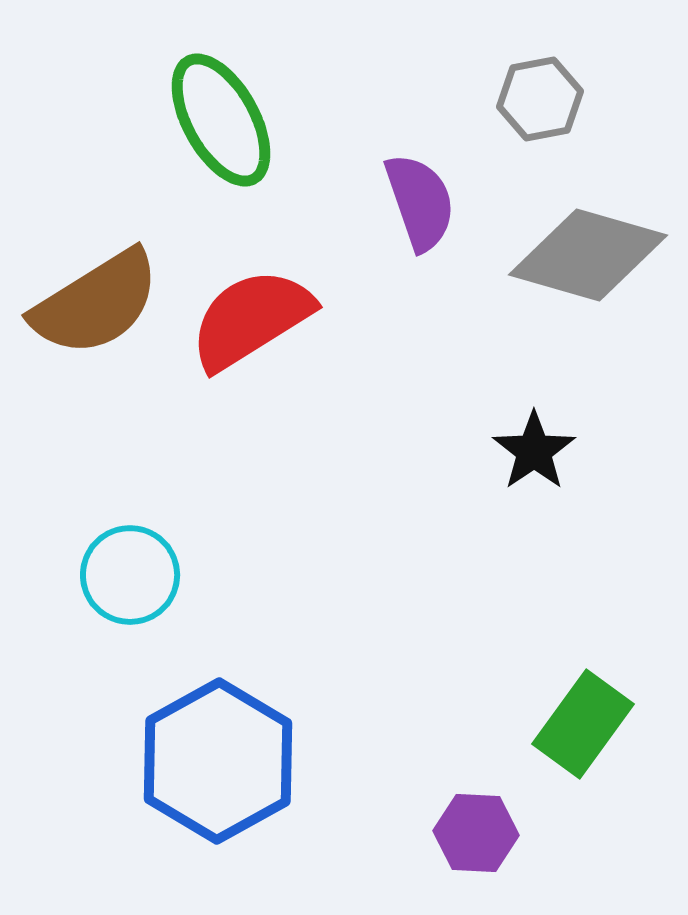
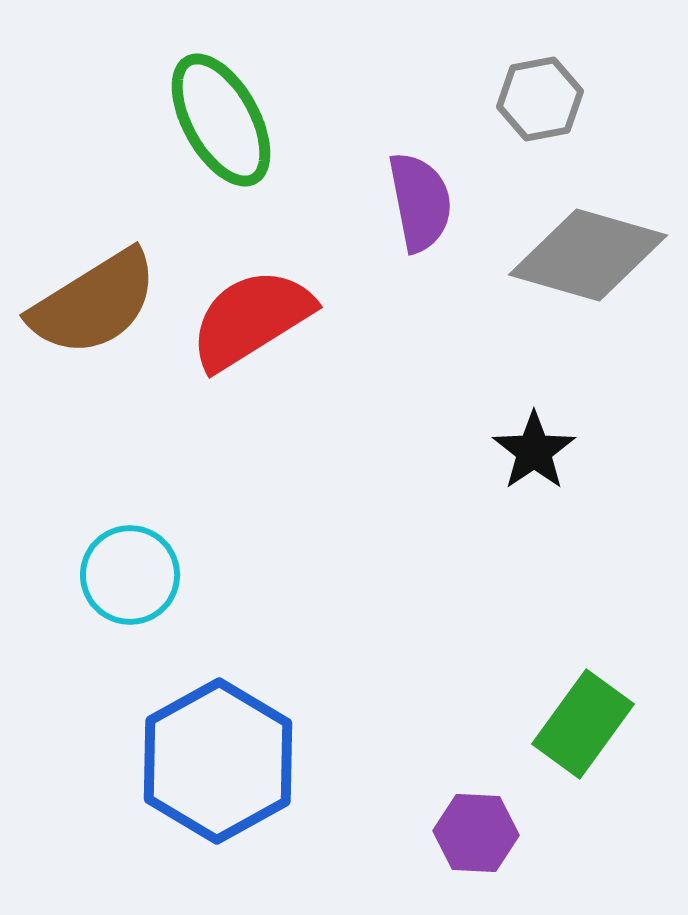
purple semicircle: rotated 8 degrees clockwise
brown semicircle: moved 2 px left
